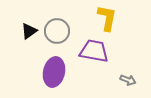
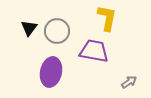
black triangle: moved 3 px up; rotated 18 degrees counterclockwise
purple ellipse: moved 3 px left
gray arrow: moved 1 px right, 2 px down; rotated 56 degrees counterclockwise
